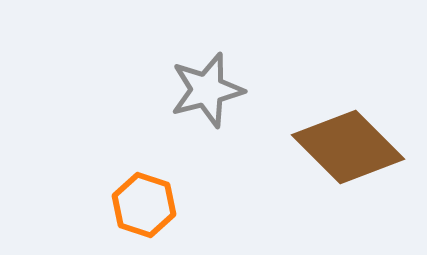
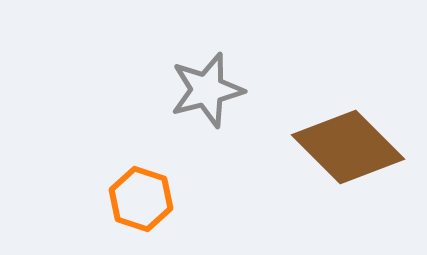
orange hexagon: moved 3 px left, 6 px up
